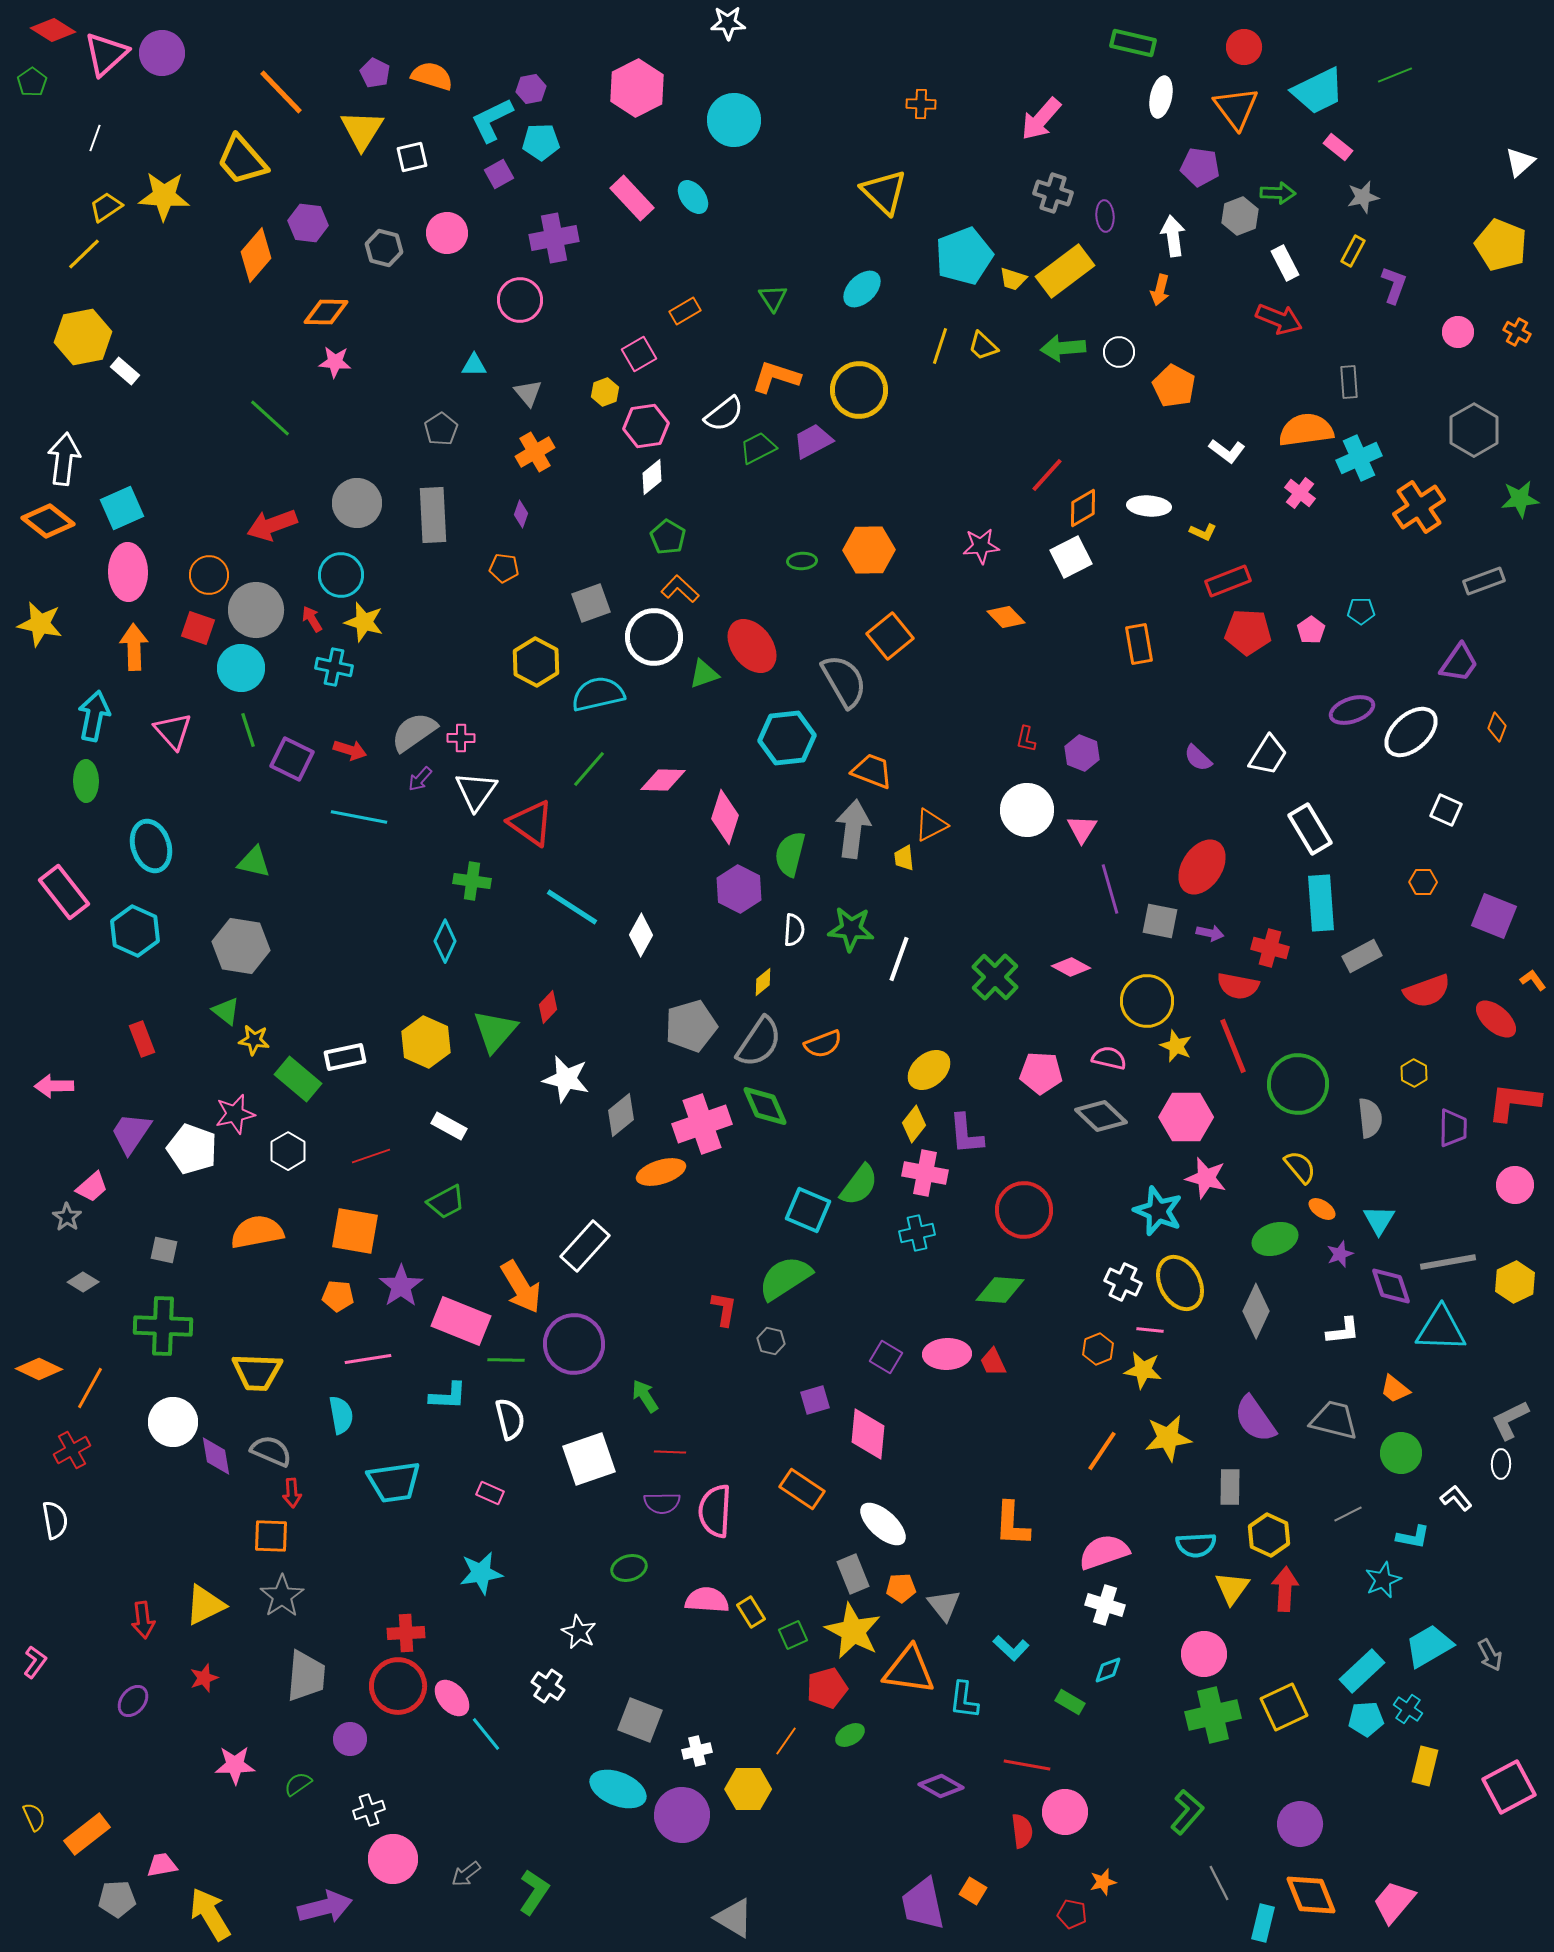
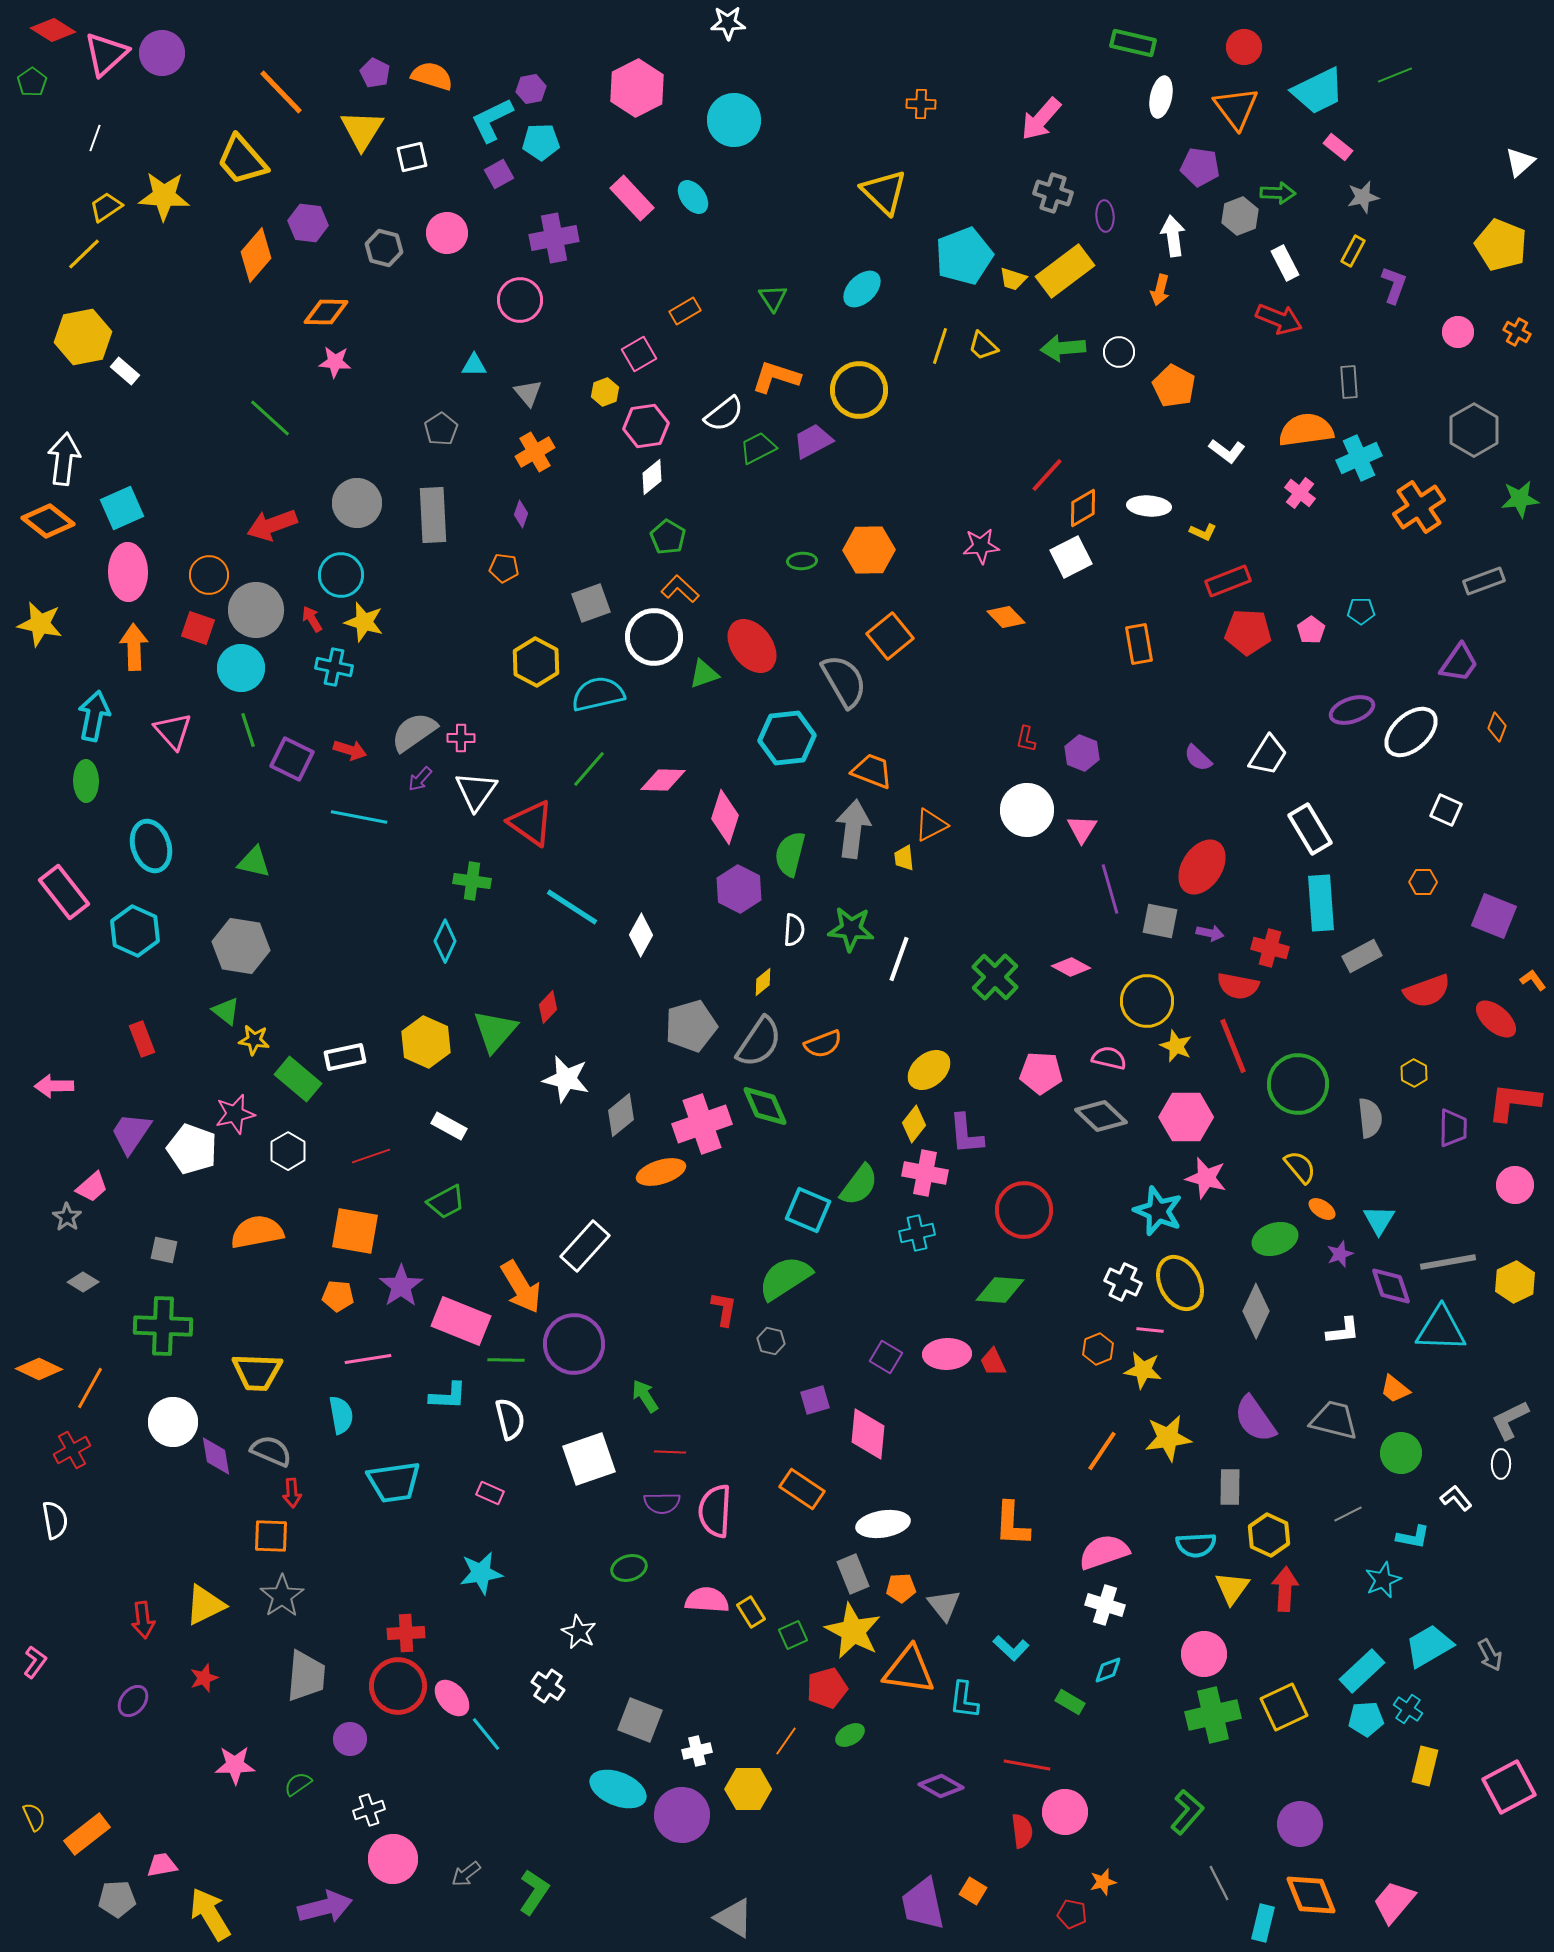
white ellipse at (883, 1524): rotated 51 degrees counterclockwise
